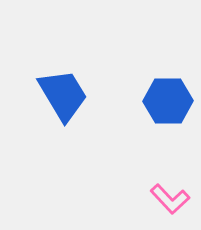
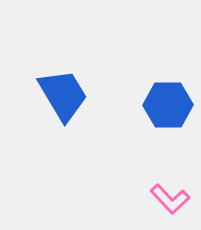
blue hexagon: moved 4 px down
